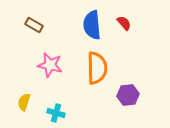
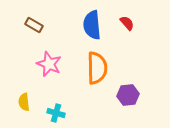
red semicircle: moved 3 px right
pink star: moved 1 px left, 1 px up; rotated 10 degrees clockwise
yellow semicircle: rotated 24 degrees counterclockwise
